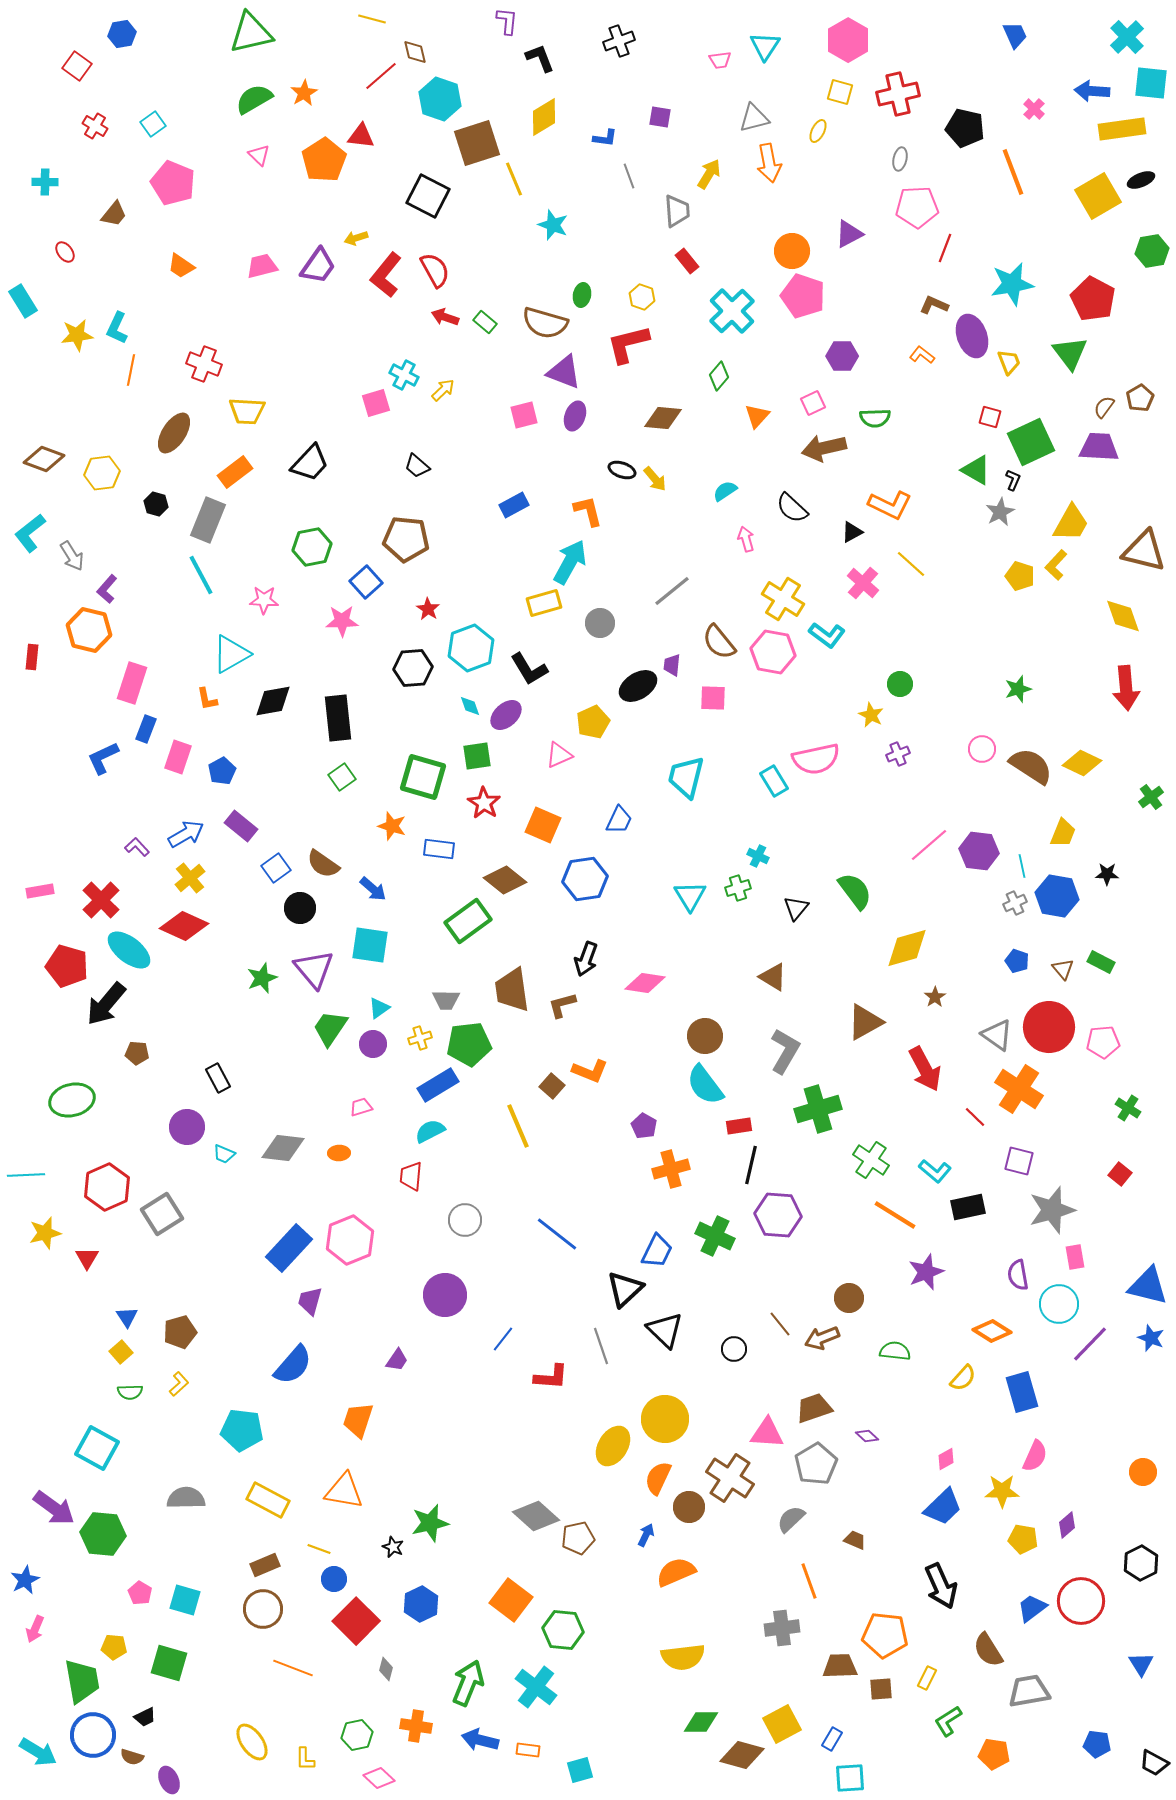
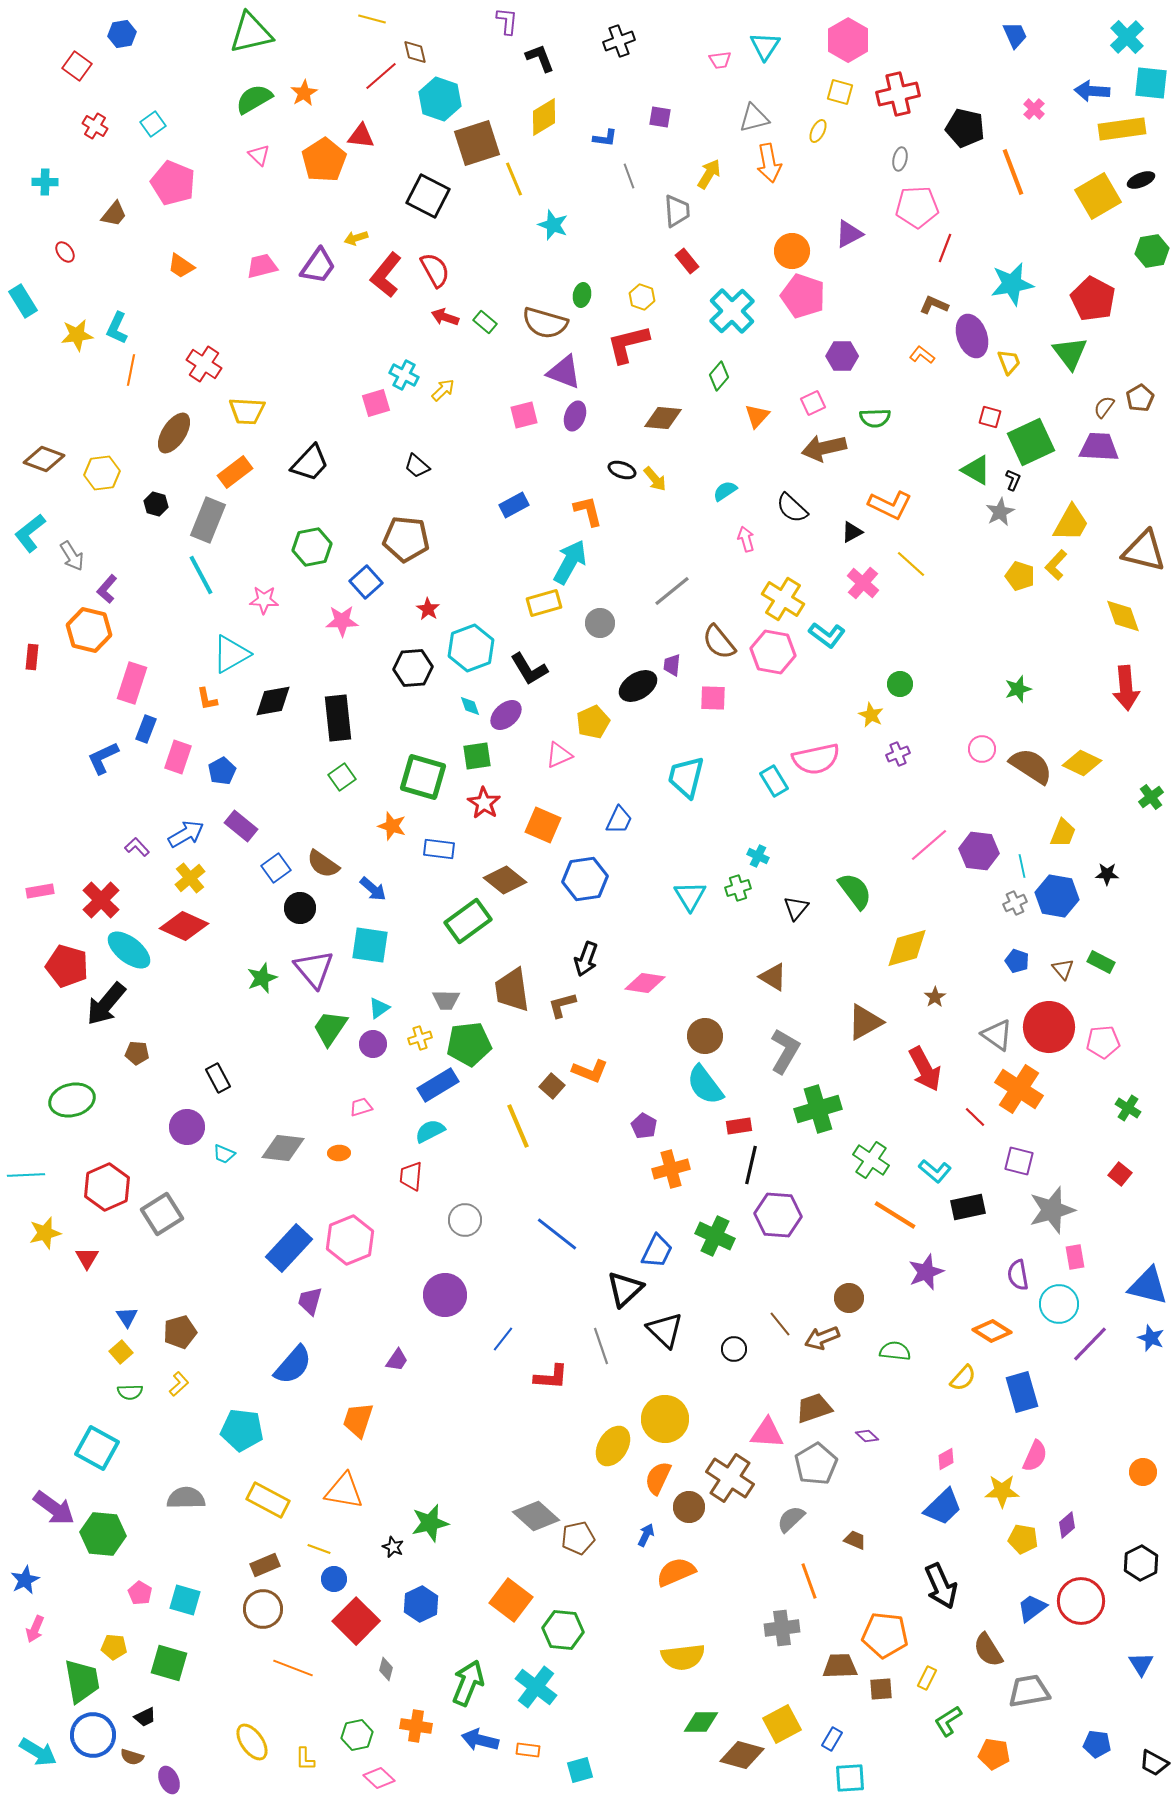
red cross at (204, 364): rotated 12 degrees clockwise
